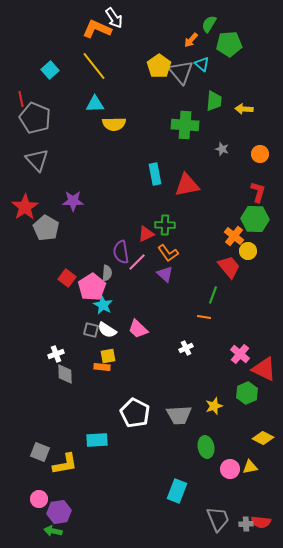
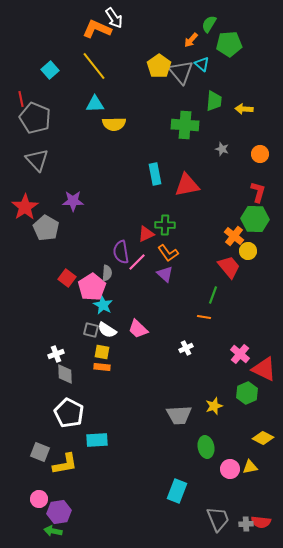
yellow square at (108, 356): moved 6 px left, 4 px up; rotated 21 degrees clockwise
white pentagon at (135, 413): moved 66 px left
